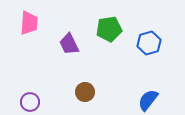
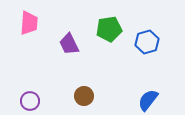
blue hexagon: moved 2 px left, 1 px up
brown circle: moved 1 px left, 4 px down
purple circle: moved 1 px up
